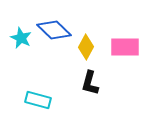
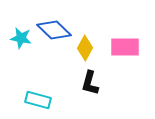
cyan star: rotated 15 degrees counterclockwise
yellow diamond: moved 1 px left, 1 px down
